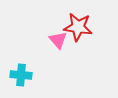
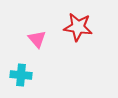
pink triangle: moved 21 px left, 1 px up
